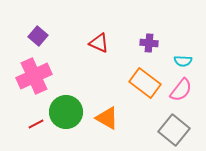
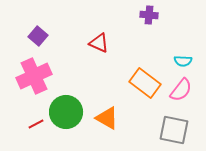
purple cross: moved 28 px up
gray square: rotated 28 degrees counterclockwise
